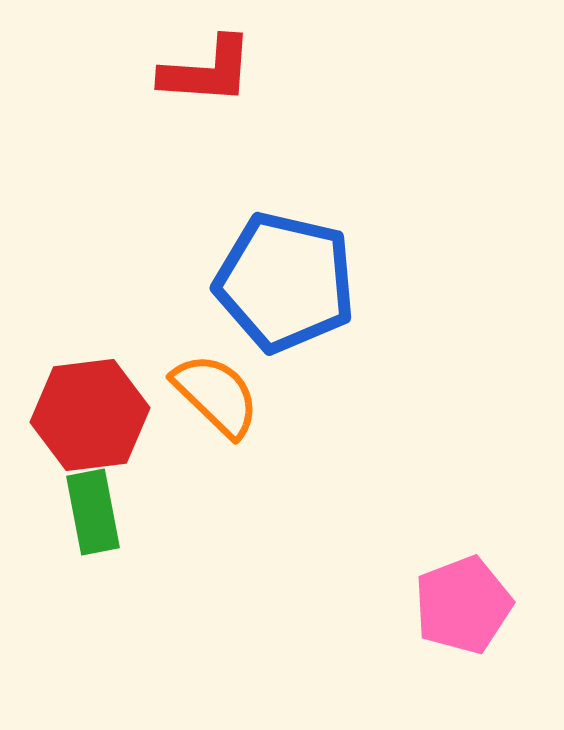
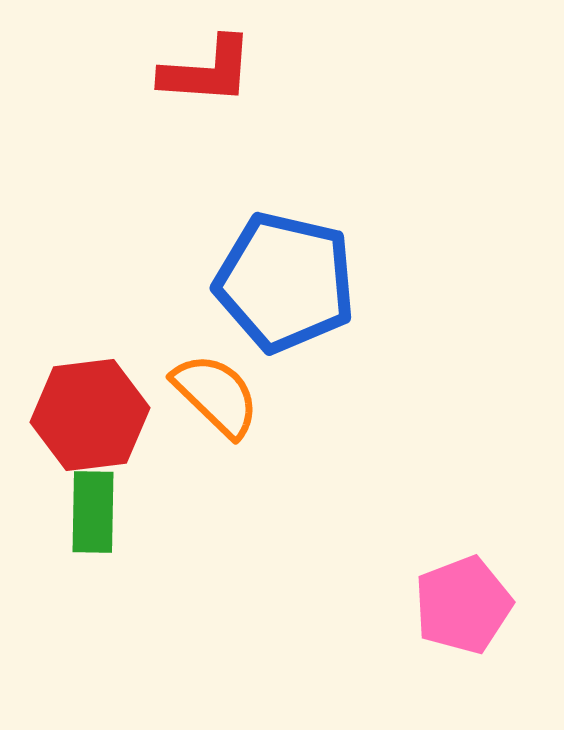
green rectangle: rotated 12 degrees clockwise
